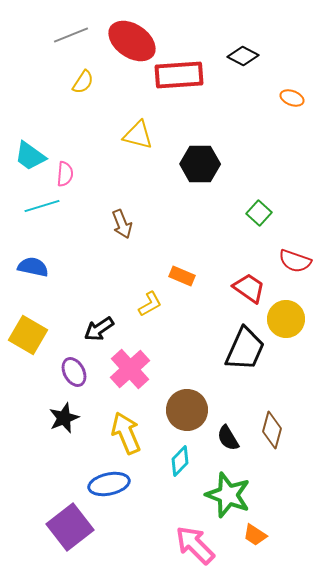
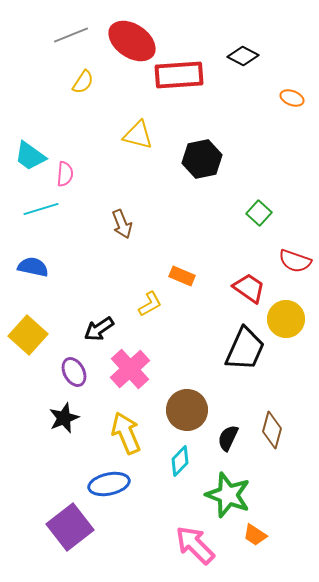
black hexagon: moved 2 px right, 5 px up; rotated 12 degrees counterclockwise
cyan line: moved 1 px left, 3 px down
yellow square: rotated 12 degrees clockwise
black semicircle: rotated 56 degrees clockwise
